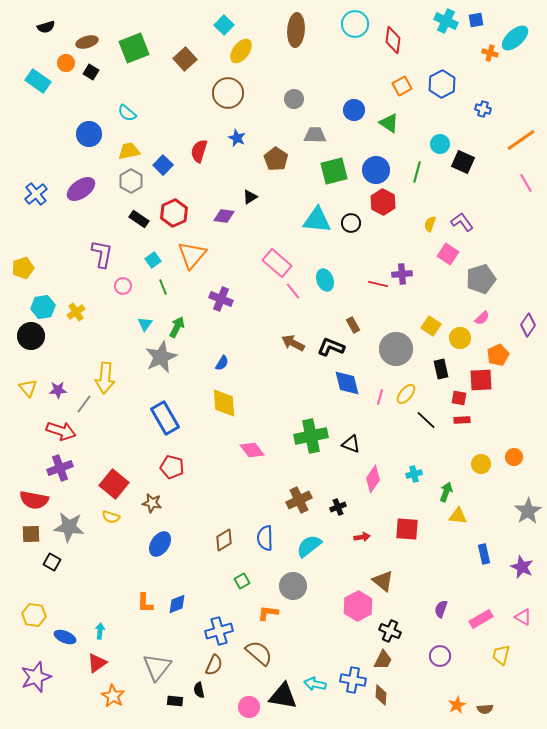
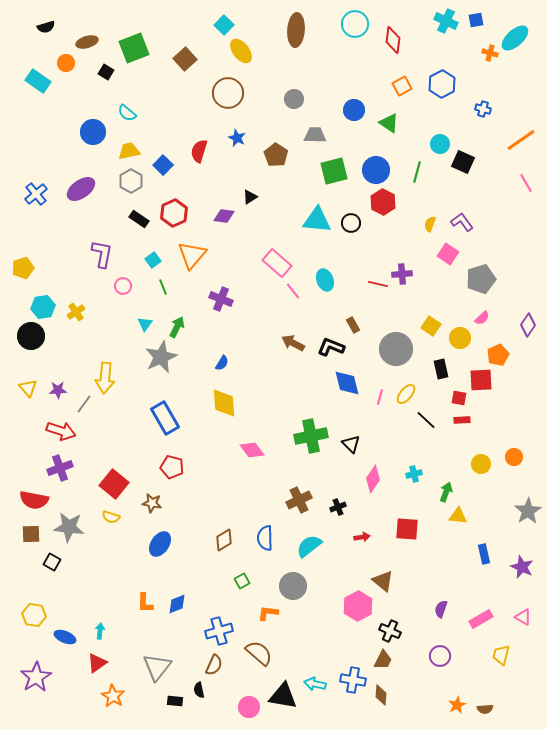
yellow ellipse at (241, 51): rotated 75 degrees counterclockwise
black square at (91, 72): moved 15 px right
blue circle at (89, 134): moved 4 px right, 2 px up
brown pentagon at (276, 159): moved 4 px up
black triangle at (351, 444): rotated 24 degrees clockwise
purple star at (36, 677): rotated 12 degrees counterclockwise
